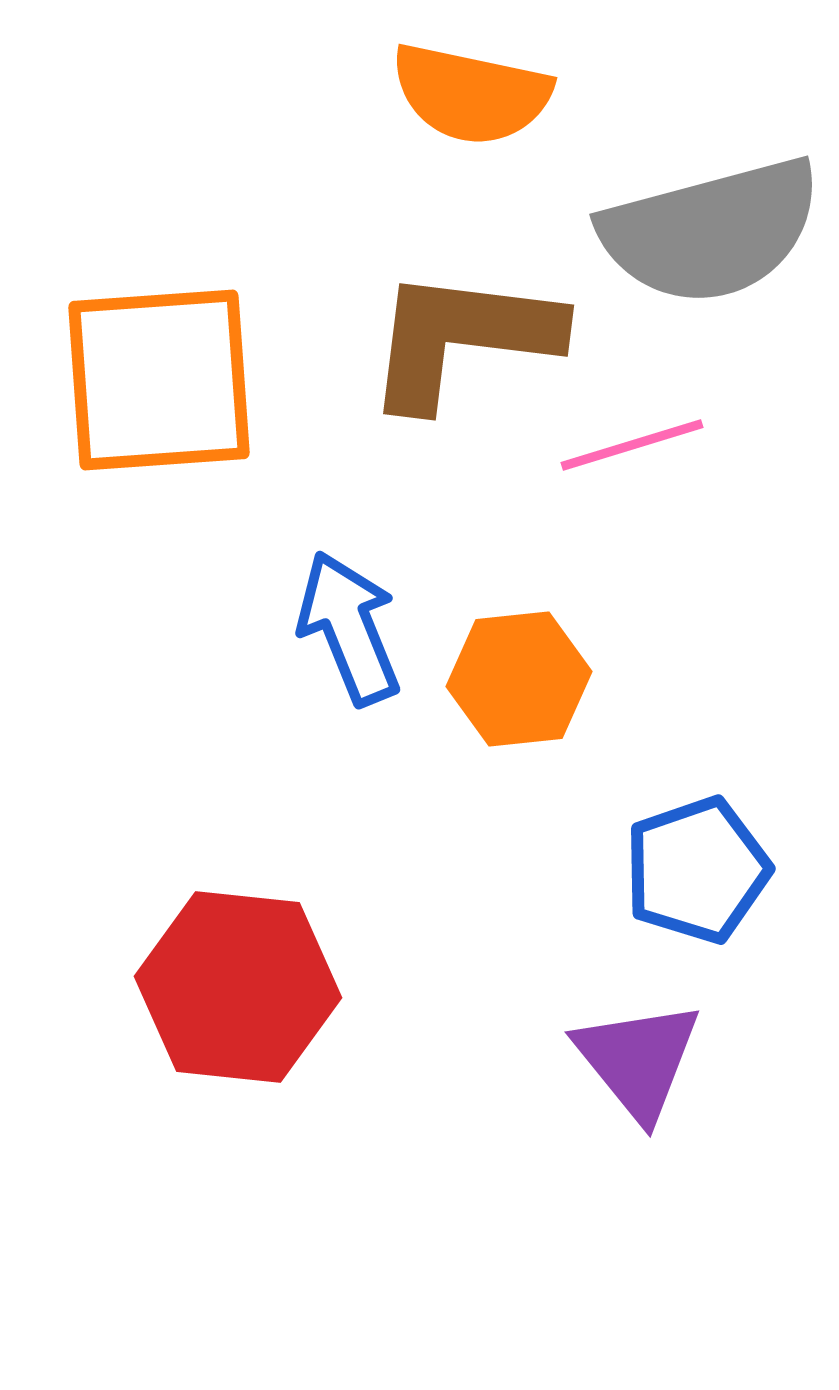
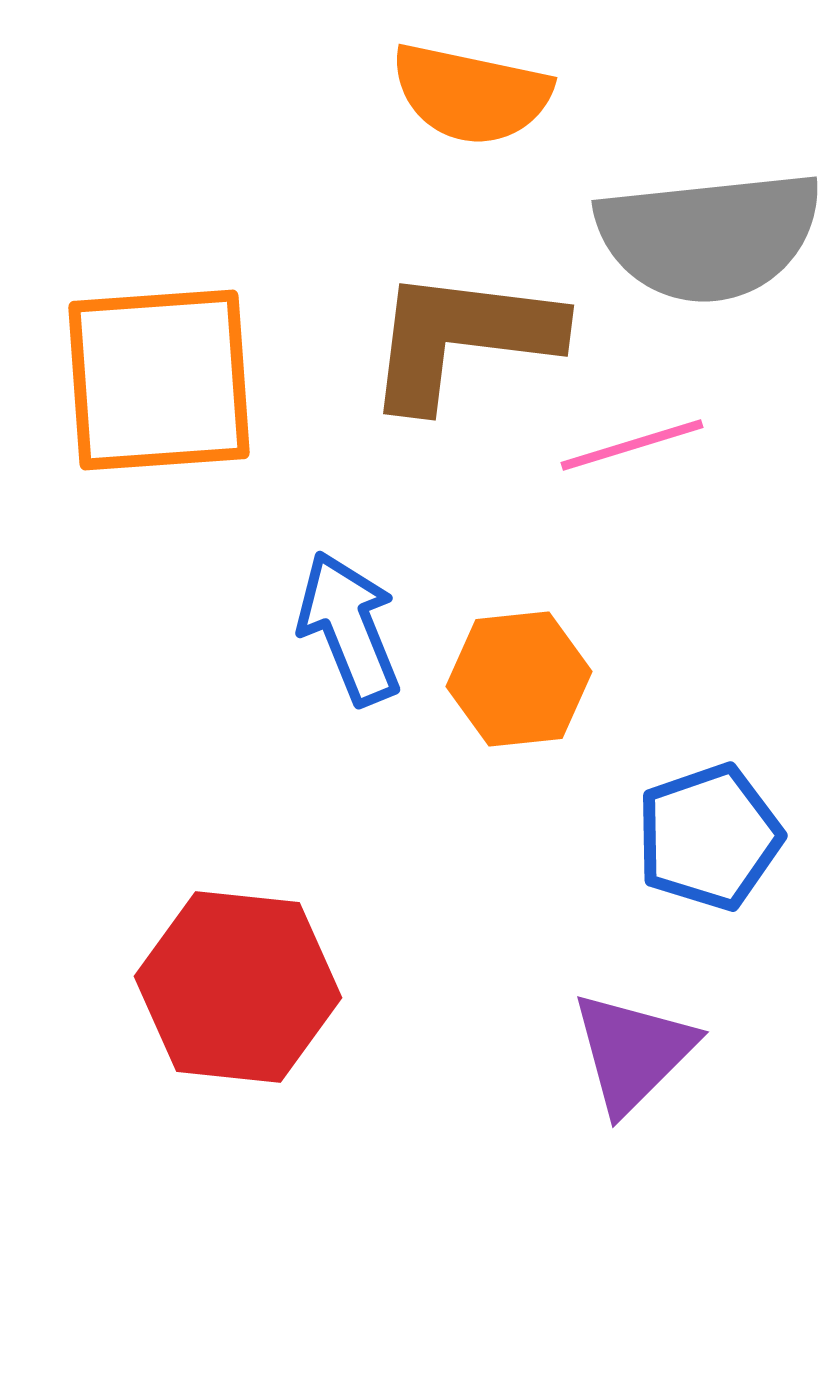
gray semicircle: moved 2 px left, 5 px down; rotated 9 degrees clockwise
blue pentagon: moved 12 px right, 33 px up
purple triangle: moved 5 px left, 8 px up; rotated 24 degrees clockwise
